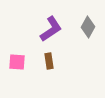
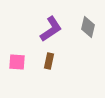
gray diamond: rotated 15 degrees counterclockwise
brown rectangle: rotated 21 degrees clockwise
